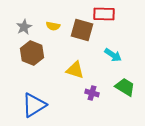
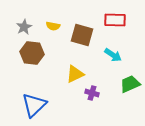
red rectangle: moved 11 px right, 6 px down
brown square: moved 5 px down
brown hexagon: rotated 15 degrees counterclockwise
yellow triangle: moved 4 px down; rotated 42 degrees counterclockwise
green trapezoid: moved 5 px right, 3 px up; rotated 55 degrees counterclockwise
blue triangle: rotated 12 degrees counterclockwise
